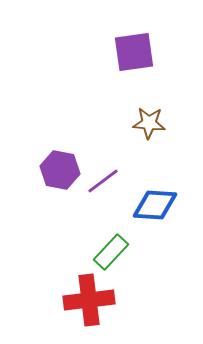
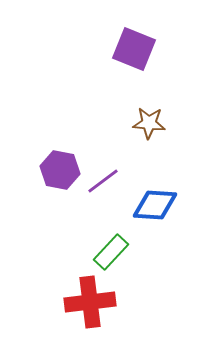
purple square: moved 3 px up; rotated 30 degrees clockwise
red cross: moved 1 px right, 2 px down
